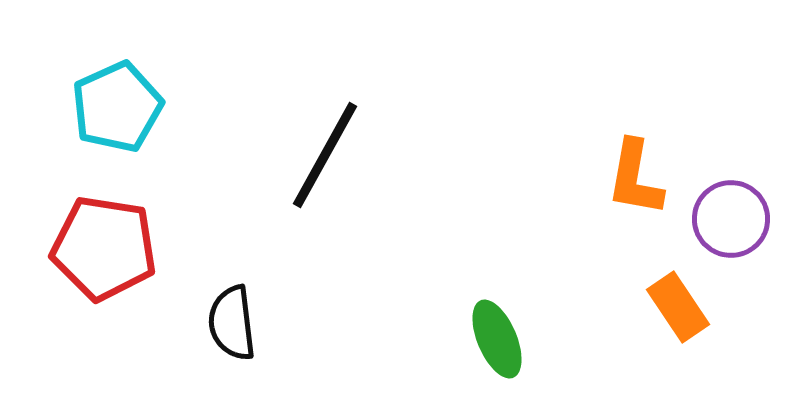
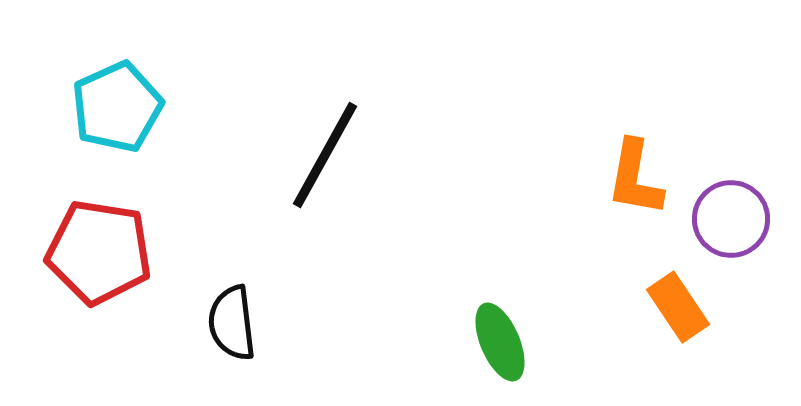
red pentagon: moved 5 px left, 4 px down
green ellipse: moved 3 px right, 3 px down
